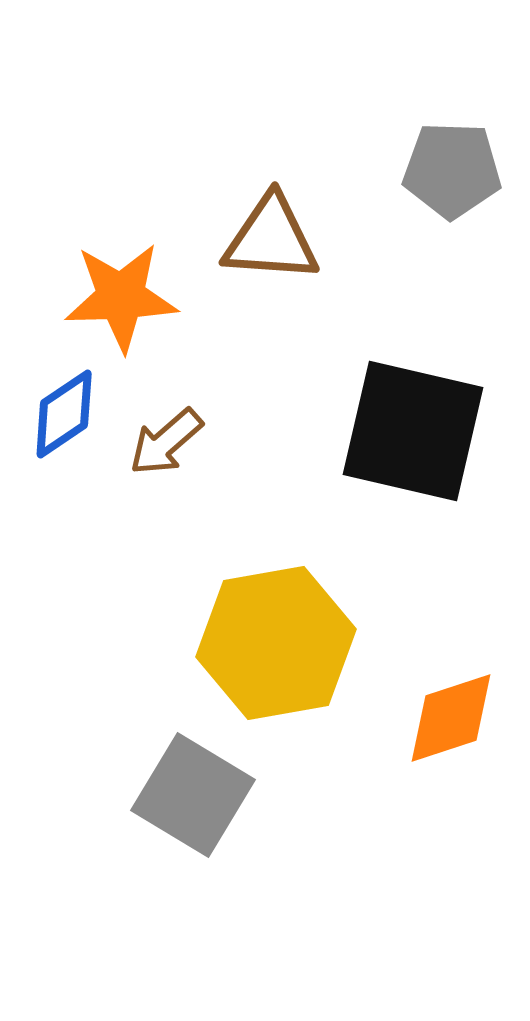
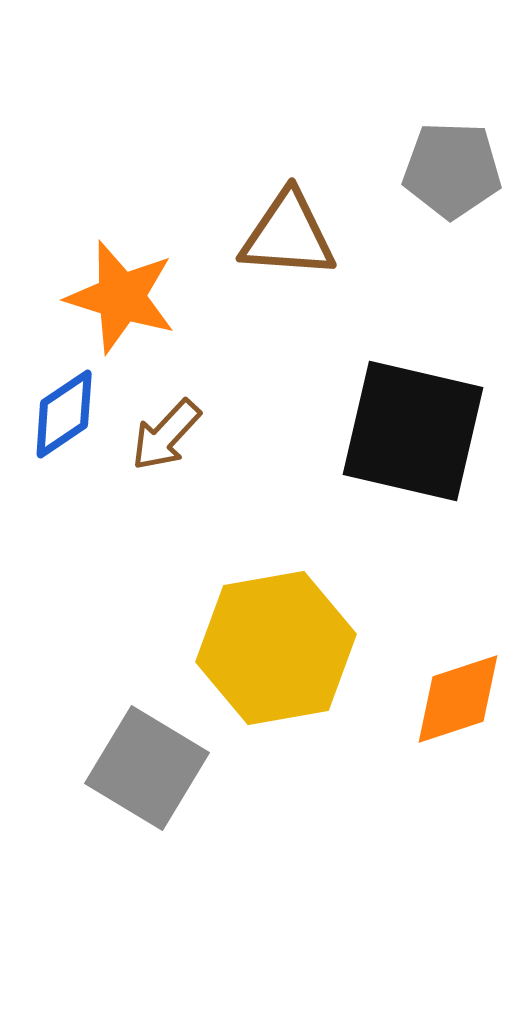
brown triangle: moved 17 px right, 4 px up
orange star: rotated 19 degrees clockwise
brown arrow: moved 7 px up; rotated 6 degrees counterclockwise
yellow hexagon: moved 5 px down
orange diamond: moved 7 px right, 19 px up
gray square: moved 46 px left, 27 px up
